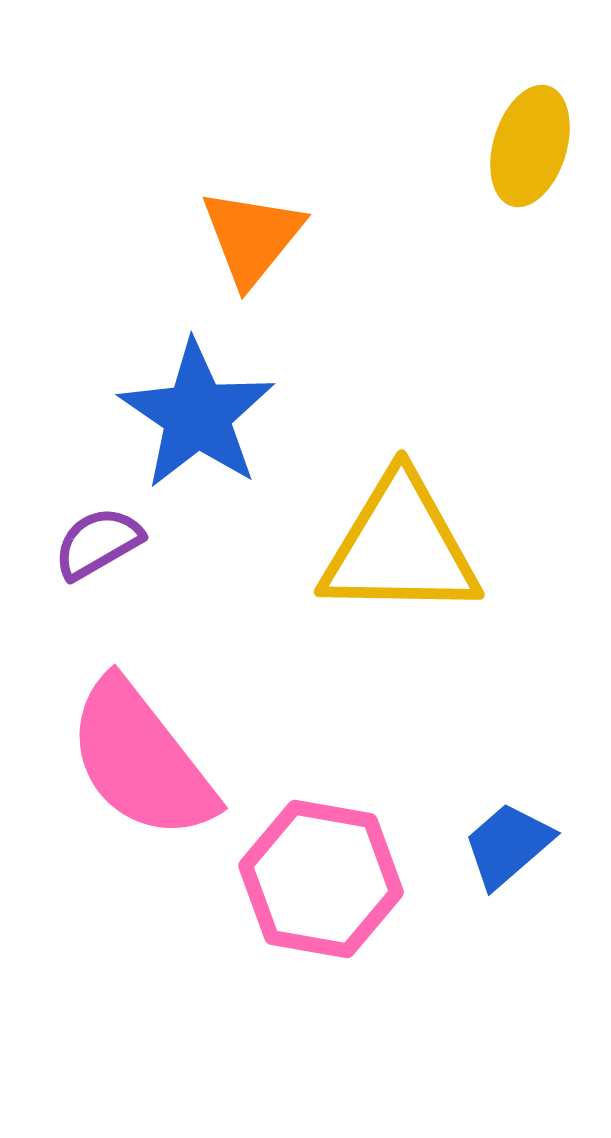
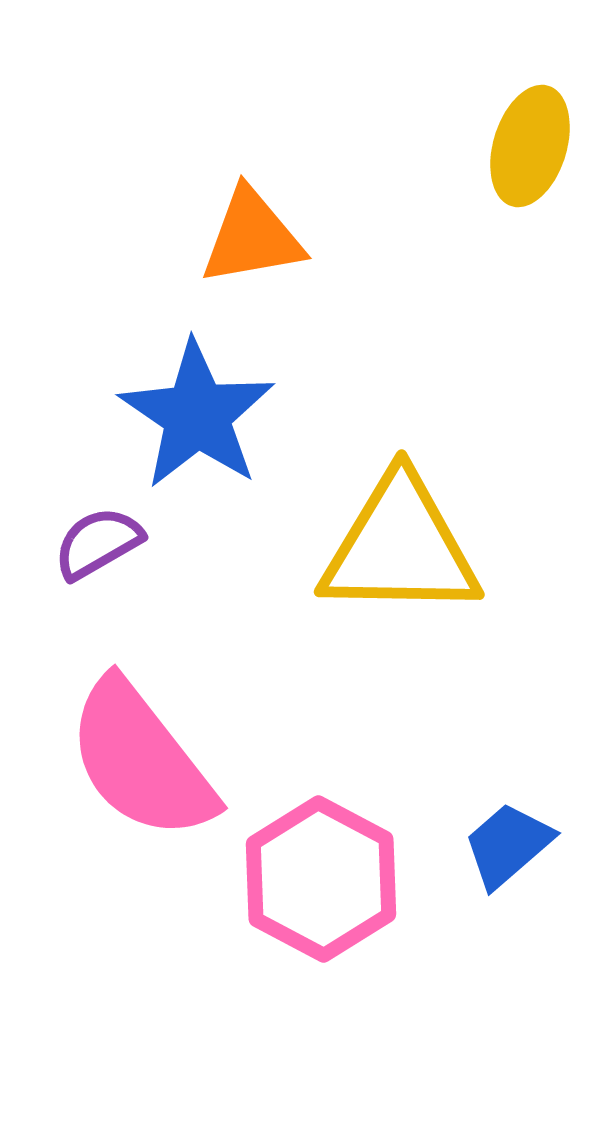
orange triangle: rotated 41 degrees clockwise
pink hexagon: rotated 18 degrees clockwise
